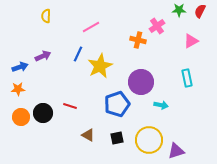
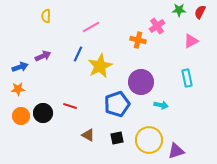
red semicircle: moved 1 px down
orange circle: moved 1 px up
